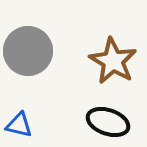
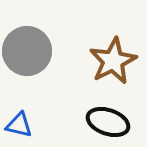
gray circle: moved 1 px left
brown star: rotated 15 degrees clockwise
